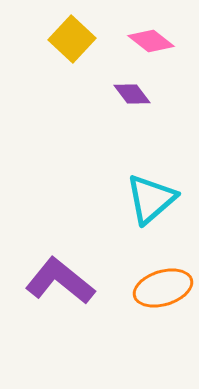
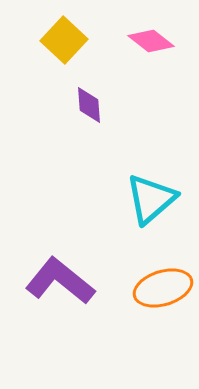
yellow square: moved 8 px left, 1 px down
purple diamond: moved 43 px left, 11 px down; rotated 33 degrees clockwise
